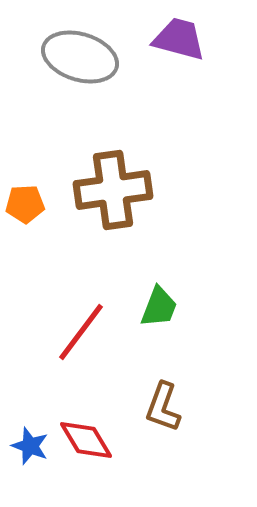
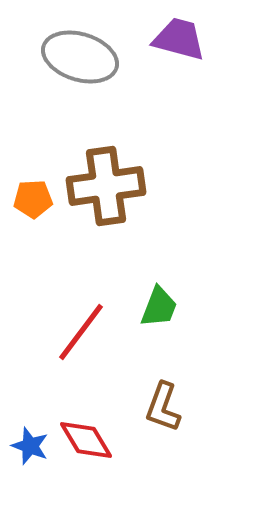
brown cross: moved 7 px left, 4 px up
orange pentagon: moved 8 px right, 5 px up
